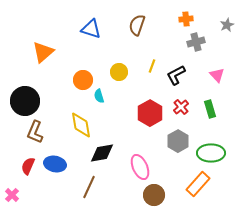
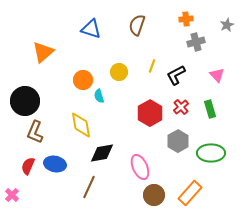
orange rectangle: moved 8 px left, 9 px down
